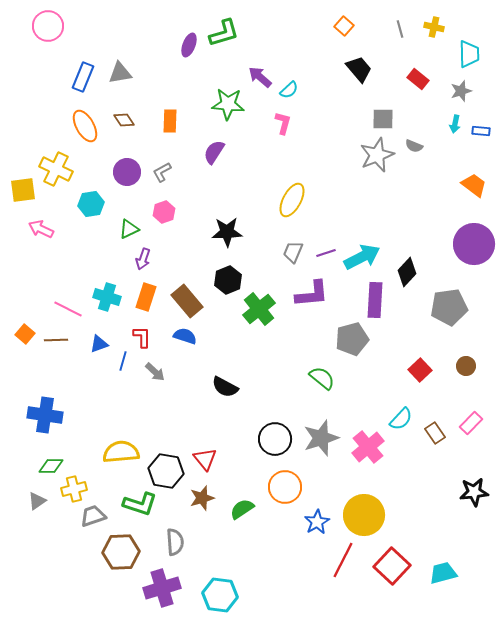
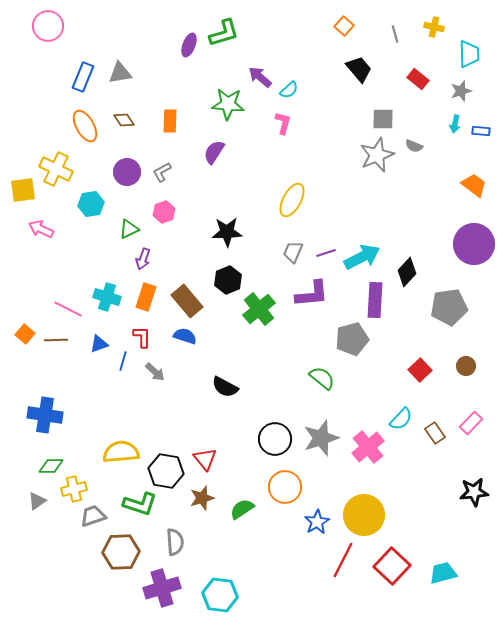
gray line at (400, 29): moved 5 px left, 5 px down
